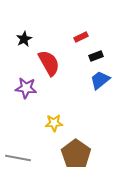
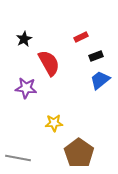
brown pentagon: moved 3 px right, 1 px up
